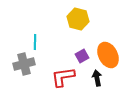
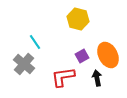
cyan line: rotated 35 degrees counterclockwise
gray cross: rotated 35 degrees counterclockwise
